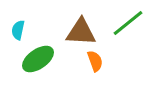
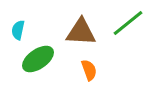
orange semicircle: moved 6 px left, 9 px down
